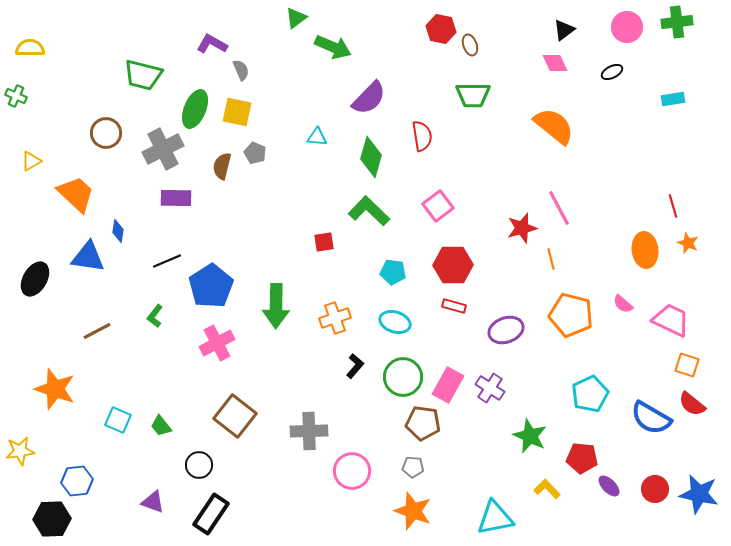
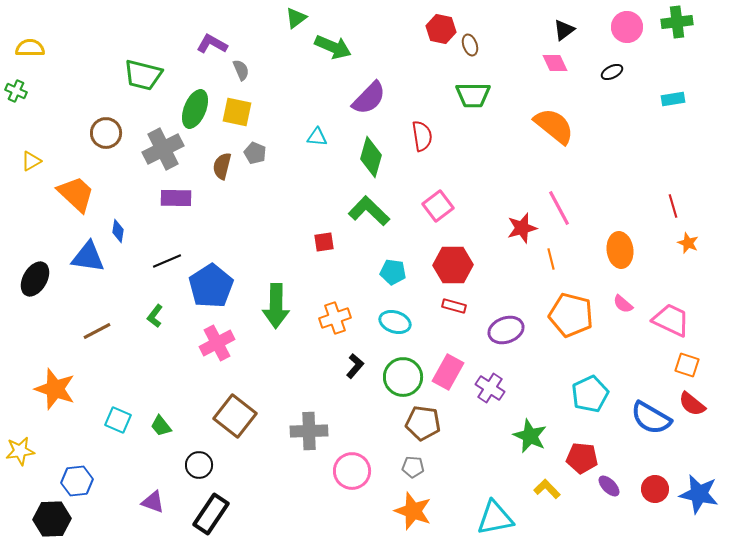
green cross at (16, 96): moved 5 px up
orange ellipse at (645, 250): moved 25 px left
pink rectangle at (448, 385): moved 13 px up
